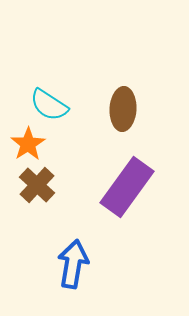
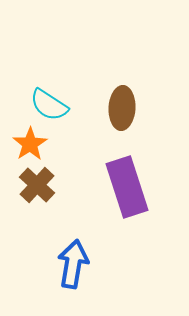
brown ellipse: moved 1 px left, 1 px up
orange star: moved 2 px right
purple rectangle: rotated 54 degrees counterclockwise
